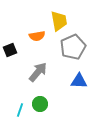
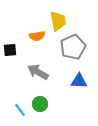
yellow trapezoid: moved 1 px left
black square: rotated 16 degrees clockwise
gray arrow: rotated 100 degrees counterclockwise
cyan line: rotated 56 degrees counterclockwise
